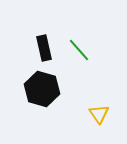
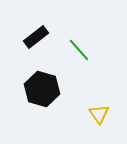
black rectangle: moved 8 px left, 11 px up; rotated 65 degrees clockwise
